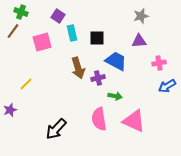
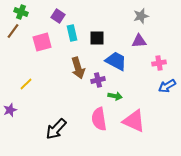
purple cross: moved 2 px down
